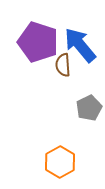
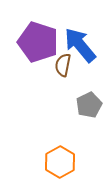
brown semicircle: rotated 15 degrees clockwise
gray pentagon: moved 3 px up
